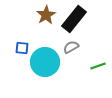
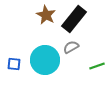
brown star: rotated 12 degrees counterclockwise
blue square: moved 8 px left, 16 px down
cyan circle: moved 2 px up
green line: moved 1 px left
